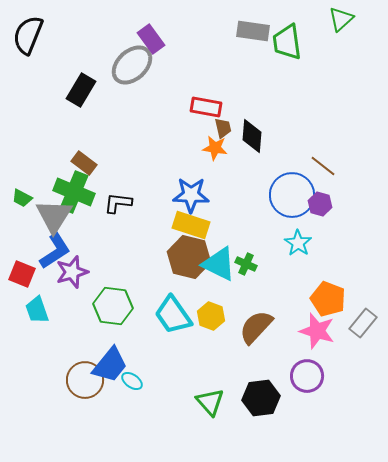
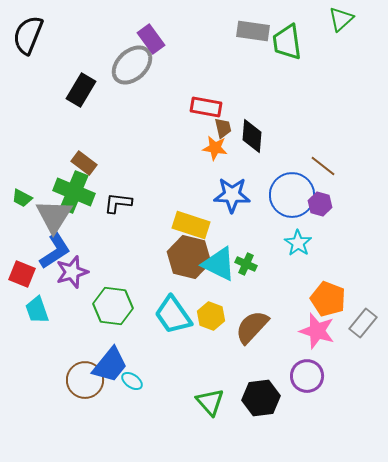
blue star at (191, 195): moved 41 px right
brown semicircle at (256, 327): moved 4 px left
